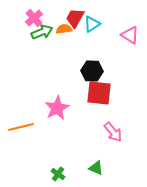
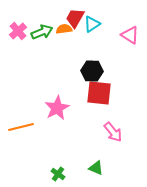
pink cross: moved 16 px left, 13 px down
